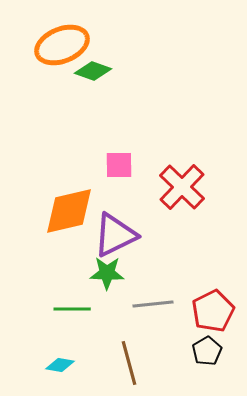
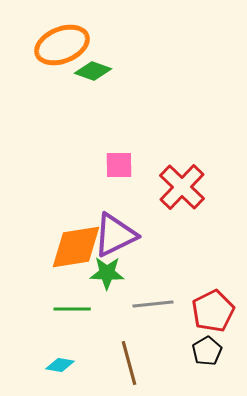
orange diamond: moved 7 px right, 36 px down; rotated 4 degrees clockwise
